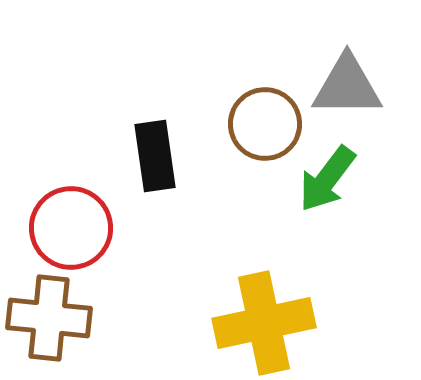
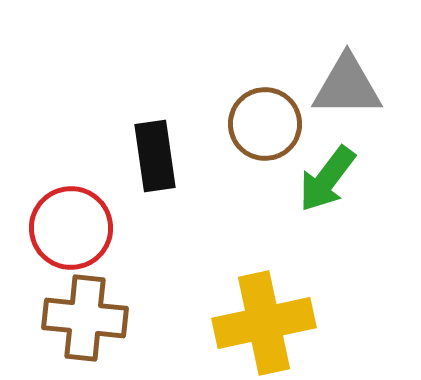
brown cross: moved 36 px right
